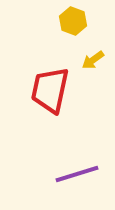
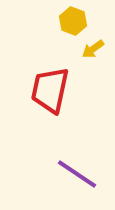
yellow arrow: moved 11 px up
purple line: rotated 51 degrees clockwise
